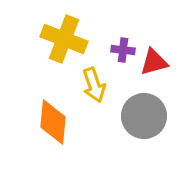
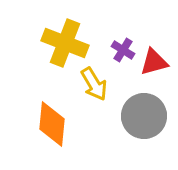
yellow cross: moved 1 px right, 4 px down
purple cross: rotated 25 degrees clockwise
yellow arrow: moved 1 px up; rotated 12 degrees counterclockwise
orange diamond: moved 1 px left, 2 px down
